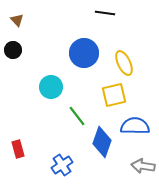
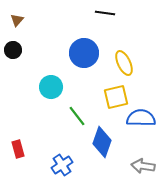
brown triangle: rotated 24 degrees clockwise
yellow square: moved 2 px right, 2 px down
blue semicircle: moved 6 px right, 8 px up
